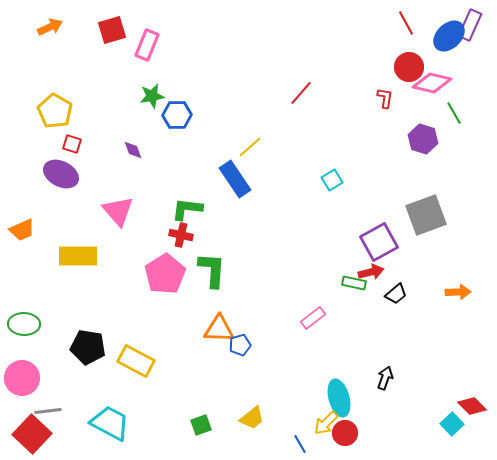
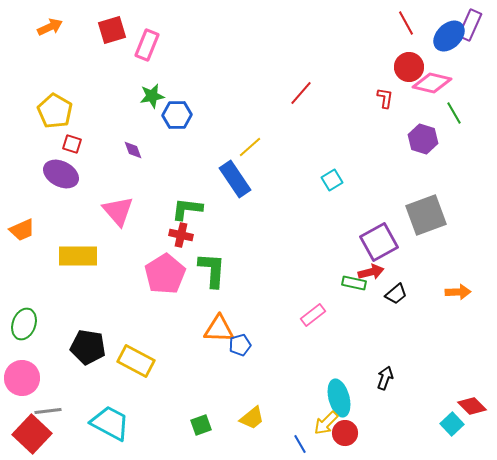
pink rectangle at (313, 318): moved 3 px up
green ellipse at (24, 324): rotated 72 degrees counterclockwise
